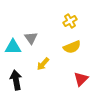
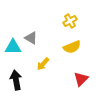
gray triangle: rotated 24 degrees counterclockwise
